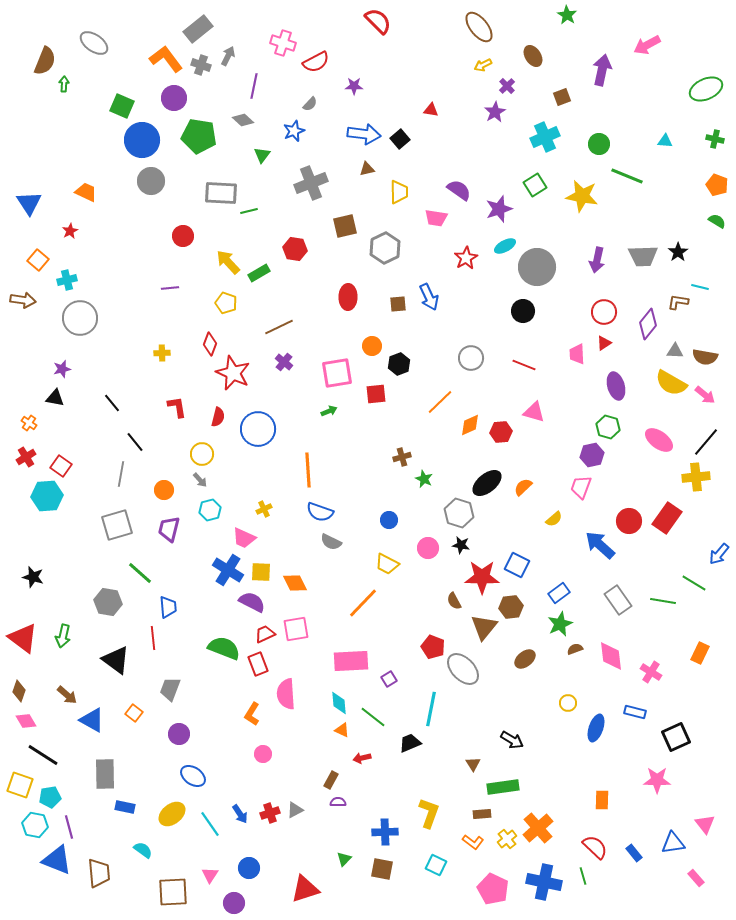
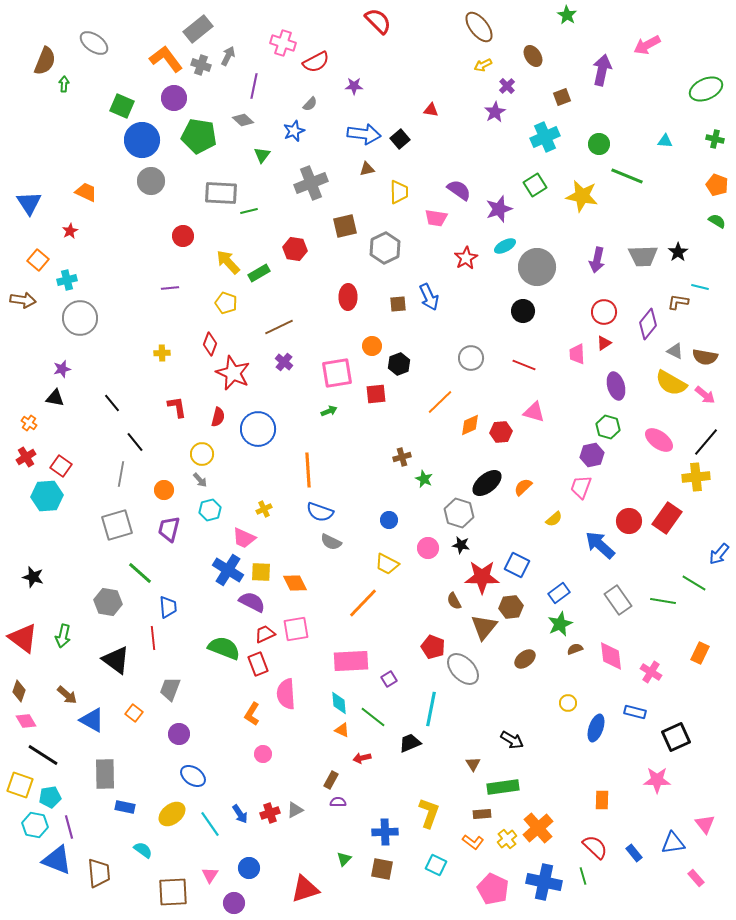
gray triangle at (675, 351): rotated 24 degrees clockwise
